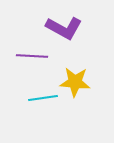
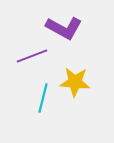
purple line: rotated 24 degrees counterclockwise
cyan line: rotated 68 degrees counterclockwise
